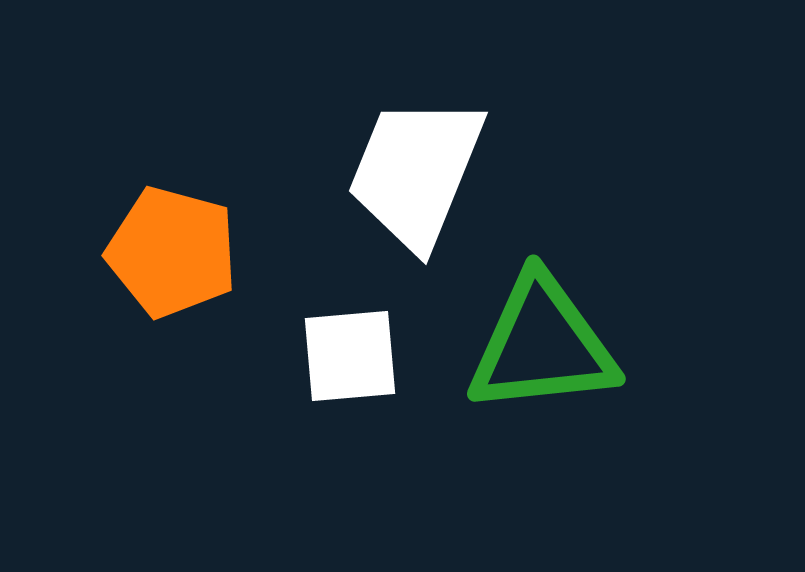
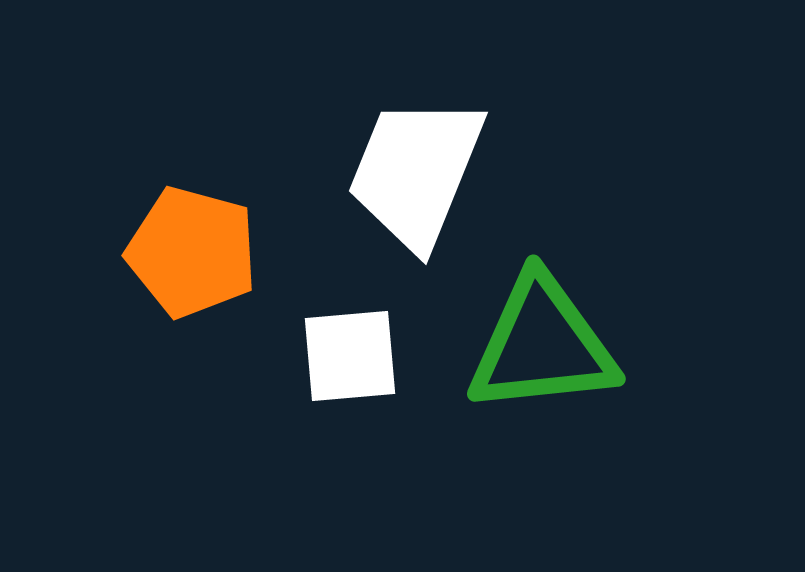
orange pentagon: moved 20 px right
